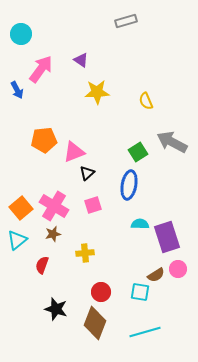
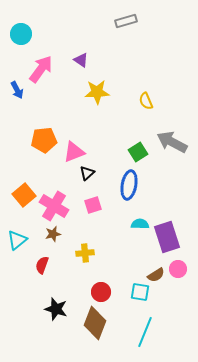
orange square: moved 3 px right, 13 px up
cyan line: rotated 52 degrees counterclockwise
